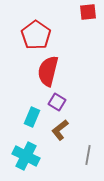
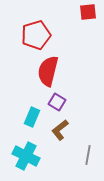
red pentagon: rotated 20 degrees clockwise
